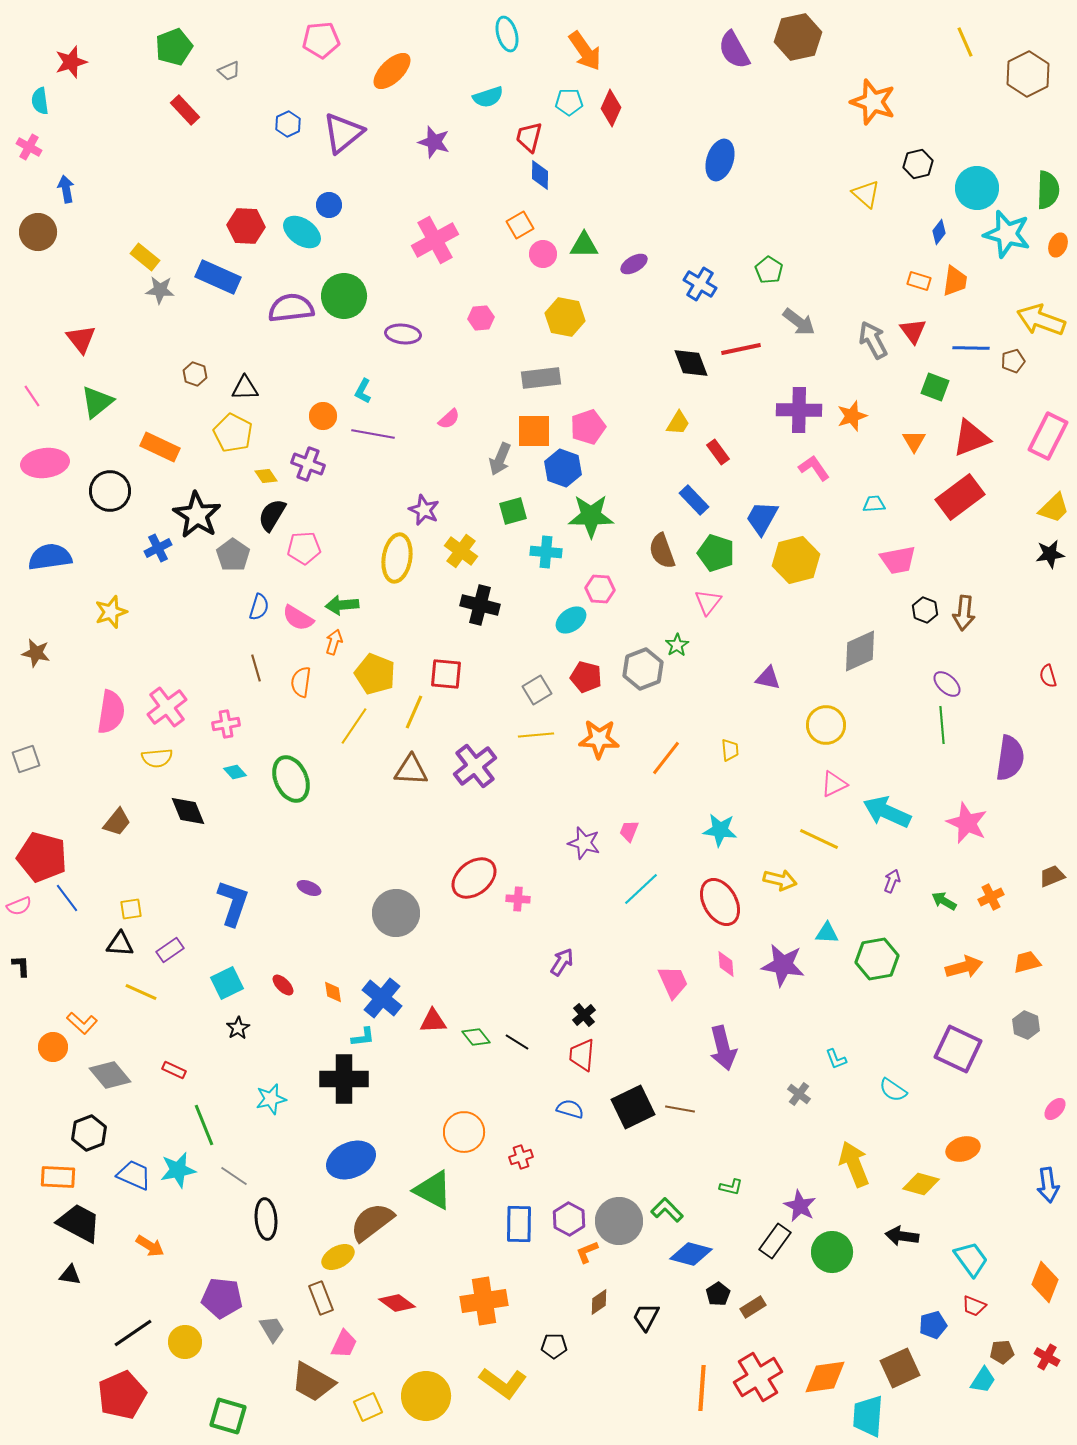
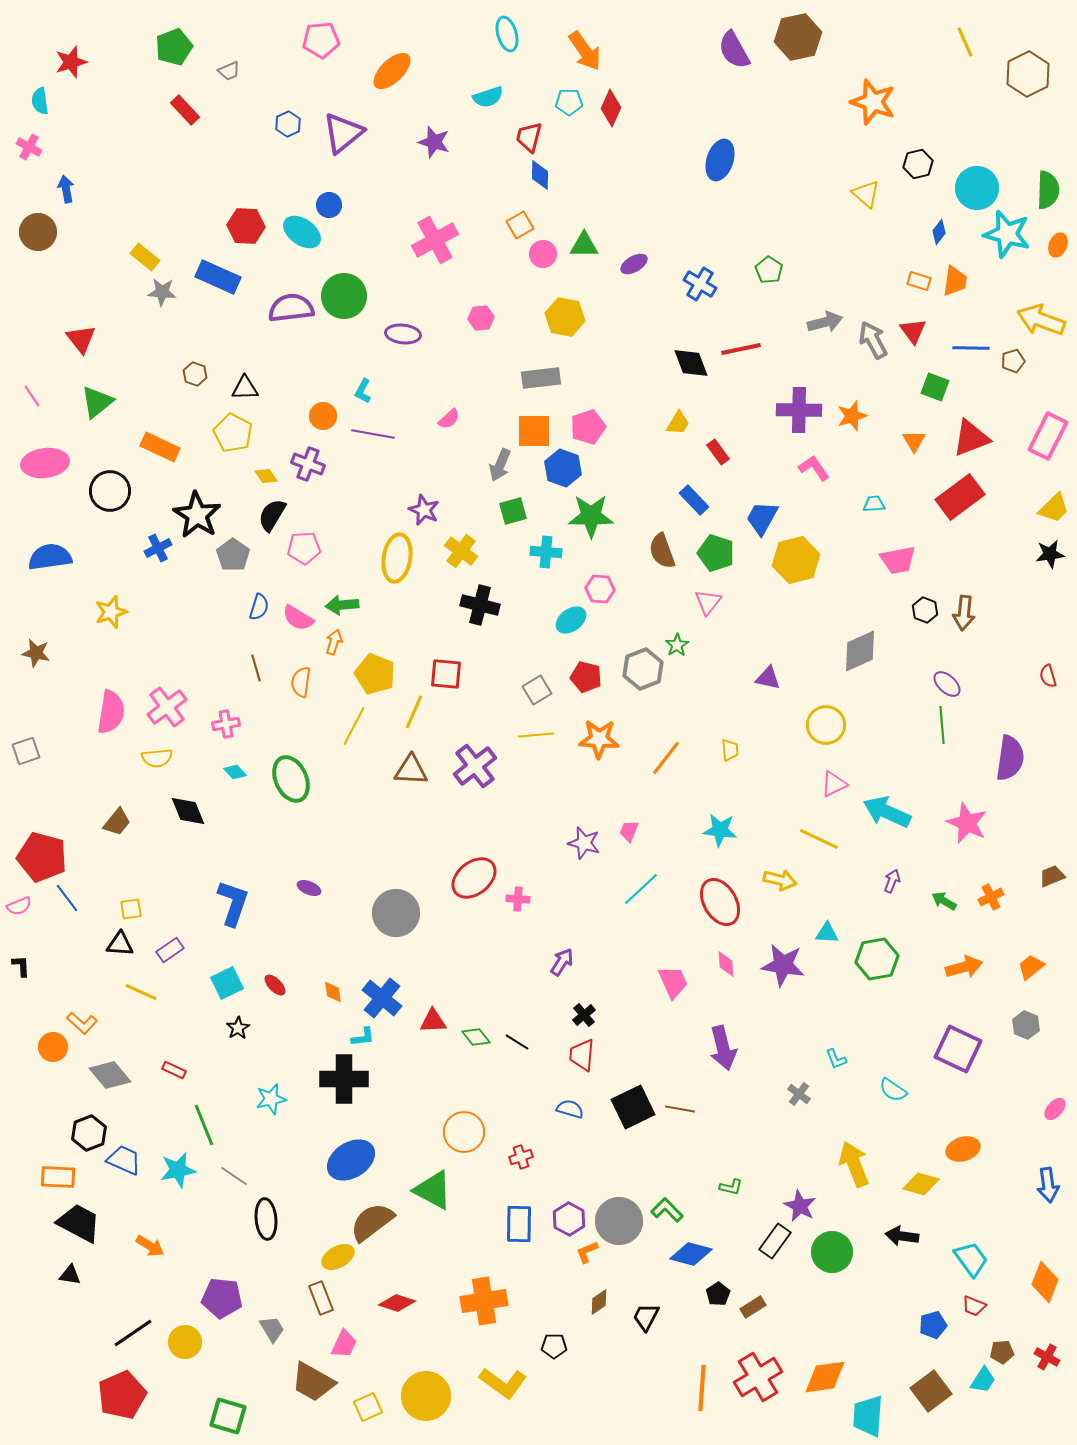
gray star at (160, 290): moved 2 px right, 2 px down
gray arrow at (799, 322): moved 26 px right; rotated 52 degrees counterclockwise
gray arrow at (500, 459): moved 6 px down
yellow line at (354, 726): rotated 6 degrees counterclockwise
gray square at (26, 759): moved 8 px up
orange trapezoid at (1027, 962): moved 4 px right, 5 px down; rotated 24 degrees counterclockwise
red ellipse at (283, 985): moved 8 px left
blue ellipse at (351, 1160): rotated 9 degrees counterclockwise
blue trapezoid at (134, 1175): moved 10 px left, 15 px up
red diamond at (397, 1303): rotated 18 degrees counterclockwise
brown square at (900, 1368): moved 31 px right, 23 px down; rotated 12 degrees counterclockwise
